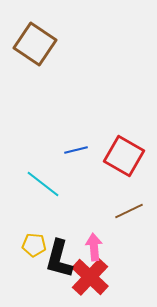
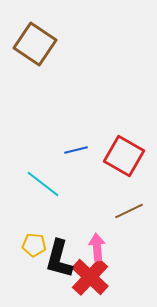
pink arrow: moved 3 px right
